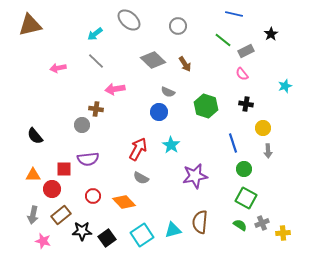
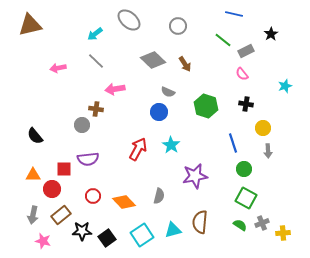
gray semicircle at (141, 178): moved 18 px right, 18 px down; rotated 105 degrees counterclockwise
